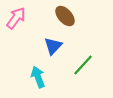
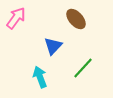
brown ellipse: moved 11 px right, 3 px down
green line: moved 3 px down
cyan arrow: moved 2 px right
